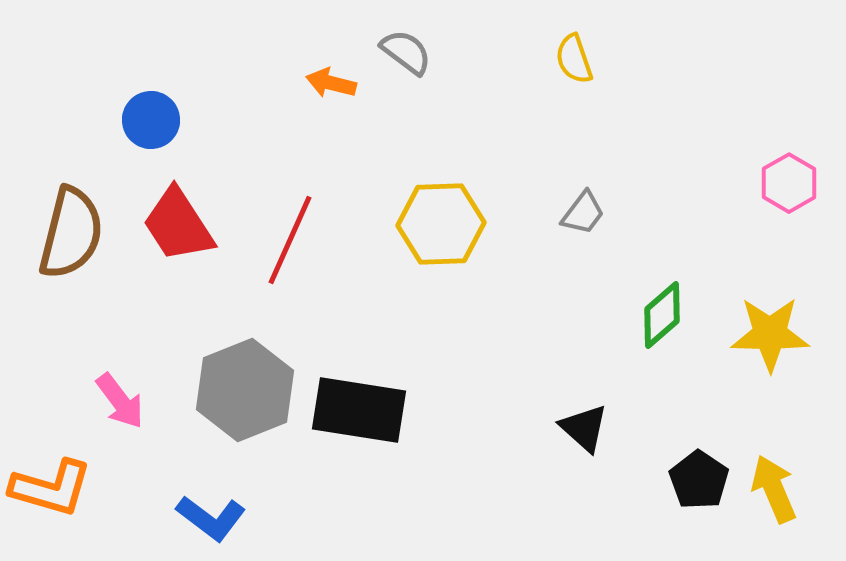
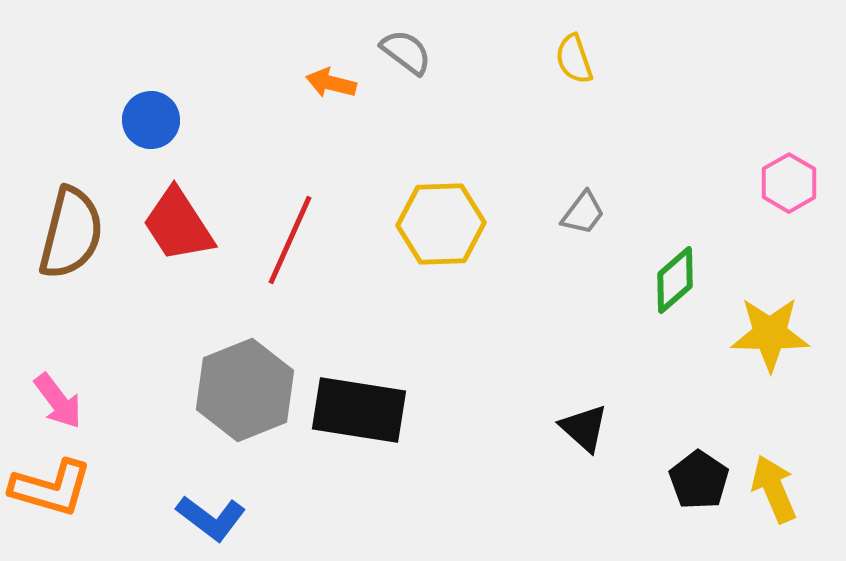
green diamond: moved 13 px right, 35 px up
pink arrow: moved 62 px left
